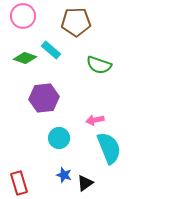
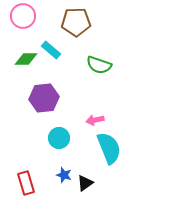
green diamond: moved 1 px right, 1 px down; rotated 20 degrees counterclockwise
red rectangle: moved 7 px right
